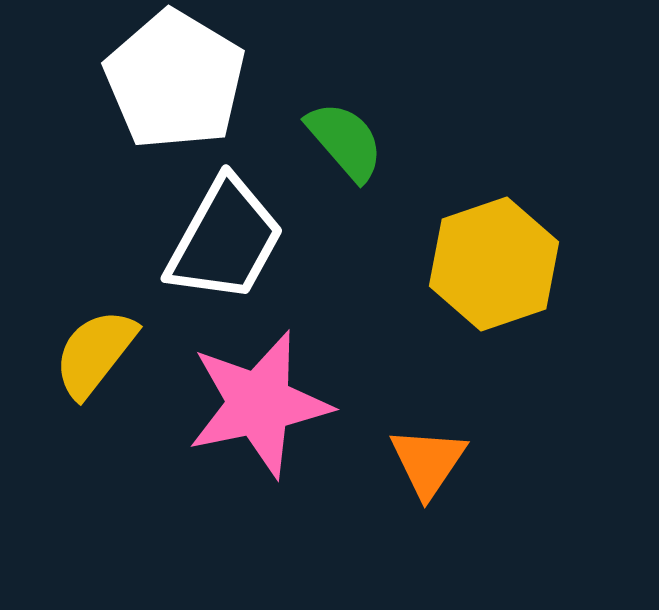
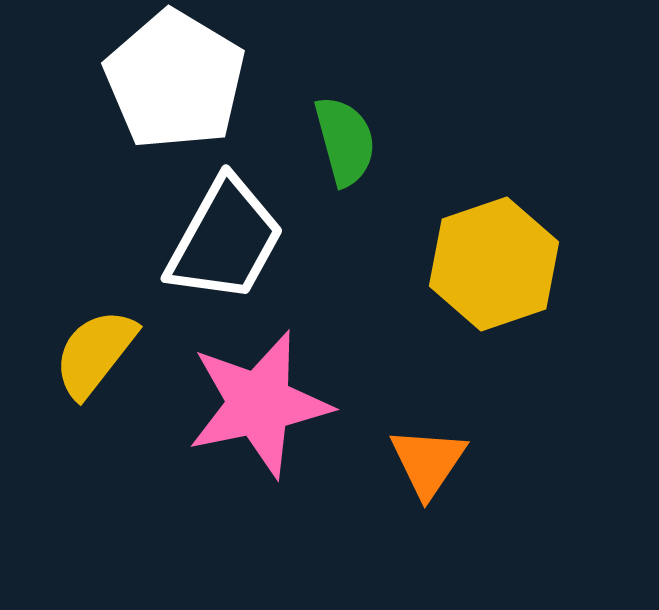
green semicircle: rotated 26 degrees clockwise
